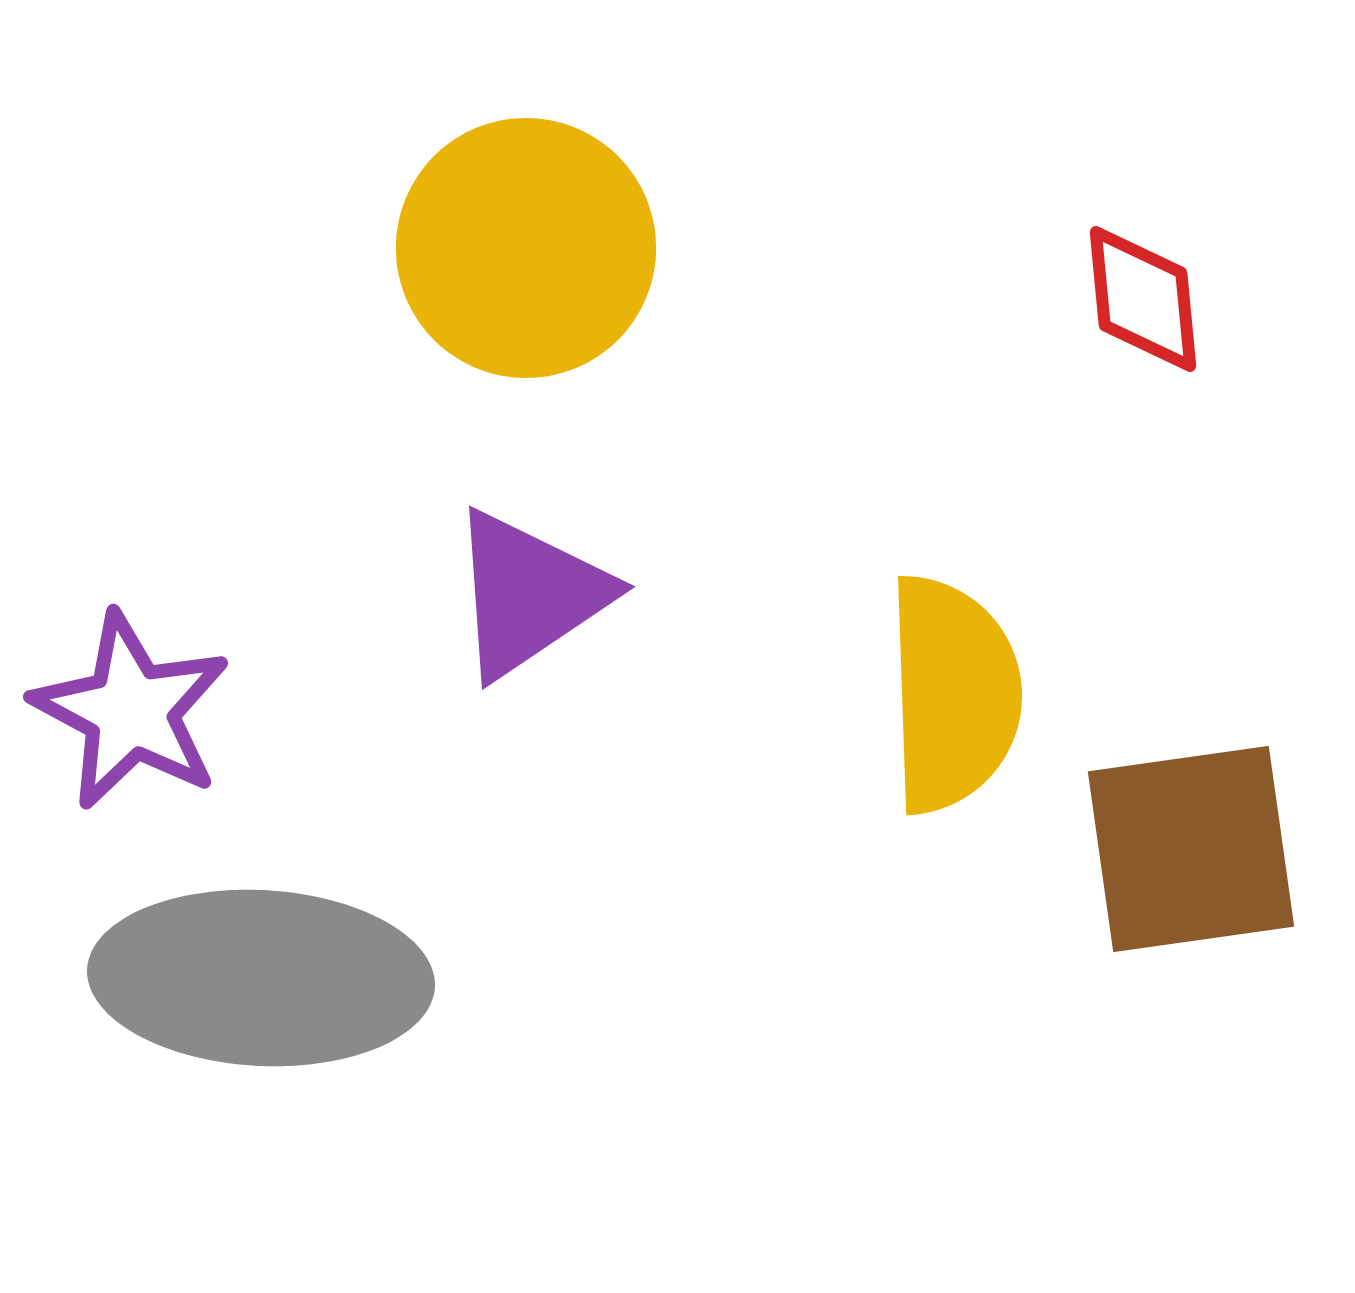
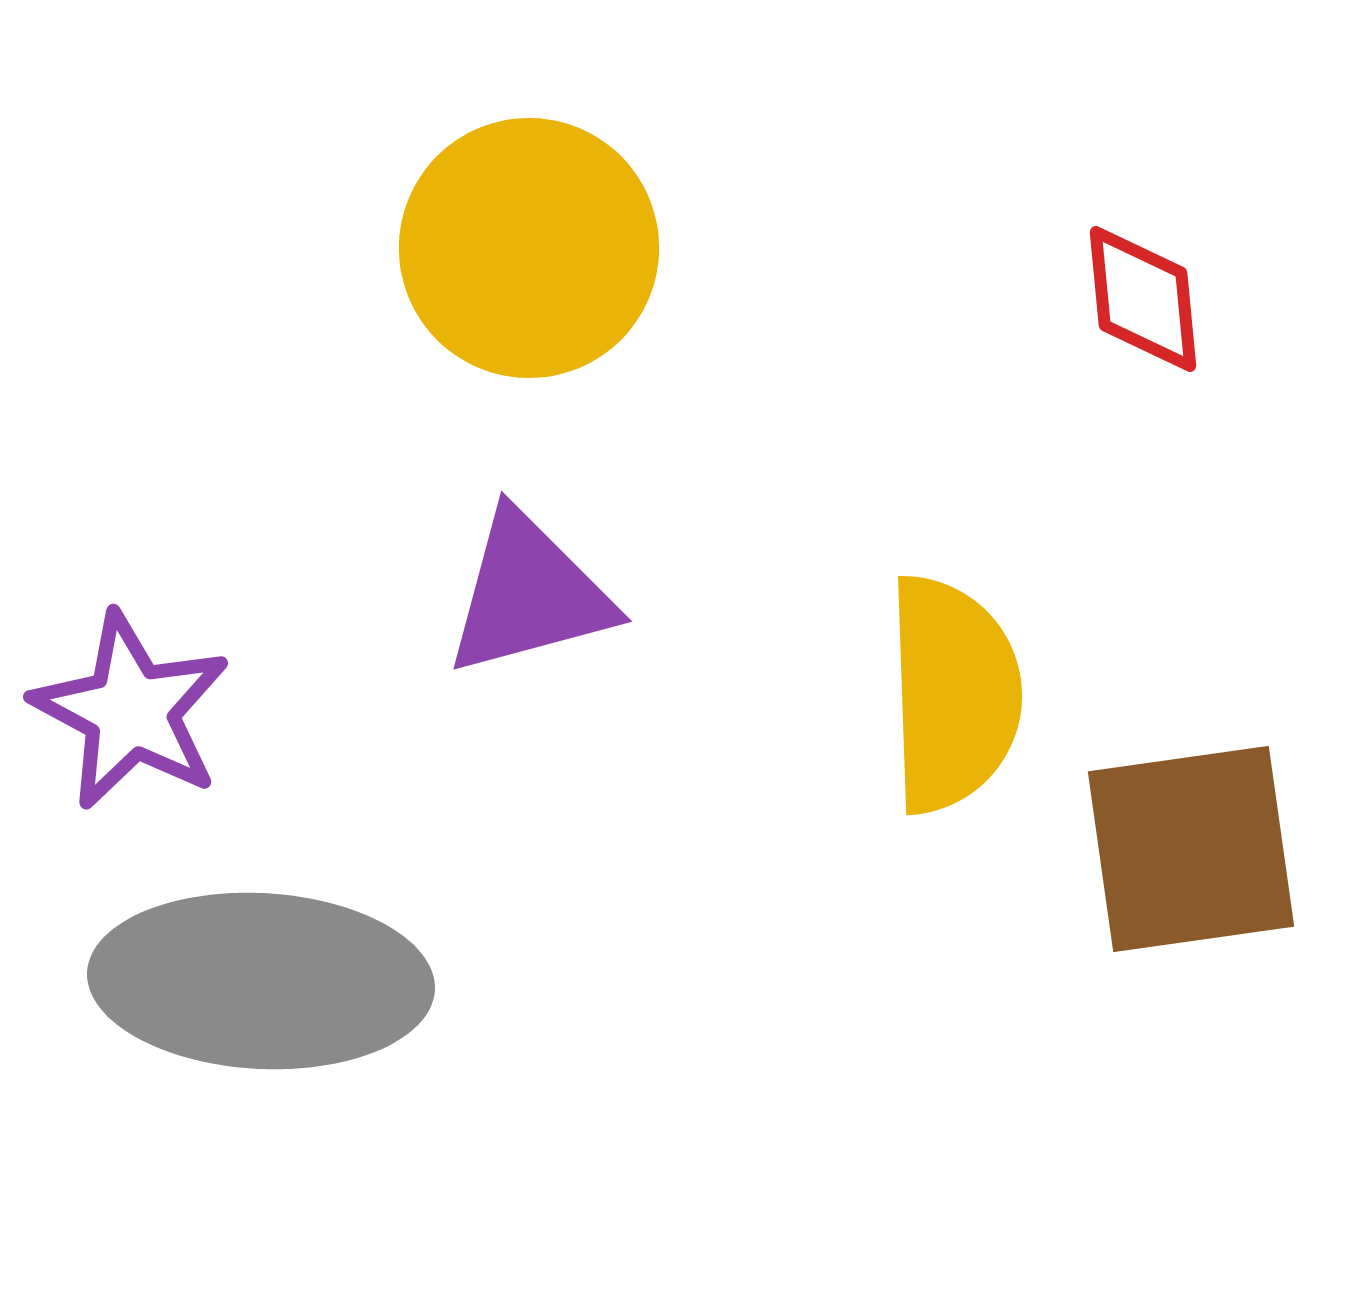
yellow circle: moved 3 px right
purple triangle: rotated 19 degrees clockwise
gray ellipse: moved 3 px down
